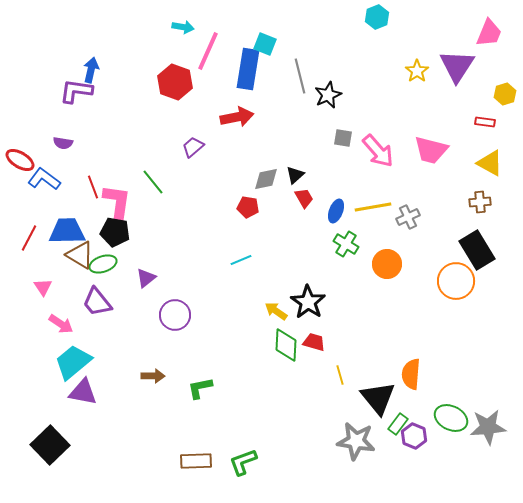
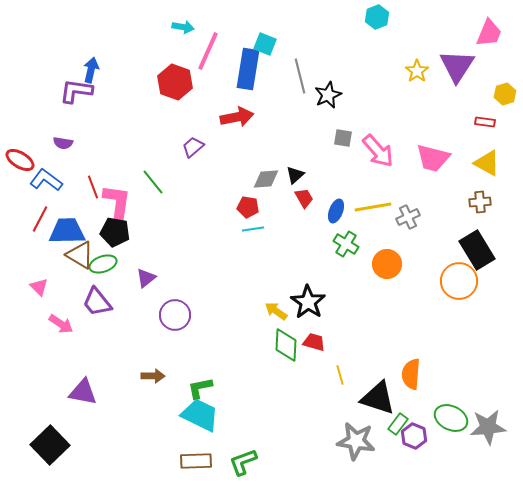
pink trapezoid at (431, 150): moved 2 px right, 8 px down
yellow triangle at (490, 163): moved 3 px left
blue L-shape at (44, 179): moved 2 px right, 1 px down
gray diamond at (266, 179): rotated 8 degrees clockwise
red line at (29, 238): moved 11 px right, 19 px up
cyan line at (241, 260): moved 12 px right, 31 px up; rotated 15 degrees clockwise
orange circle at (456, 281): moved 3 px right
pink triangle at (43, 287): moved 4 px left; rotated 12 degrees counterclockwise
cyan trapezoid at (73, 362): moved 127 px right, 53 px down; rotated 66 degrees clockwise
black triangle at (378, 398): rotated 33 degrees counterclockwise
